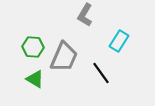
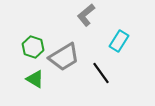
gray L-shape: moved 1 px right; rotated 20 degrees clockwise
green hexagon: rotated 15 degrees clockwise
gray trapezoid: rotated 36 degrees clockwise
